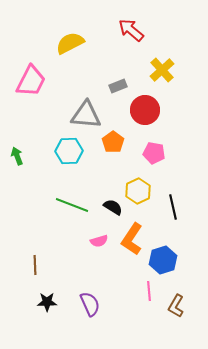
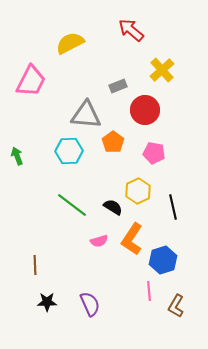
green line: rotated 16 degrees clockwise
